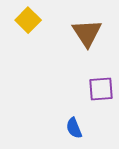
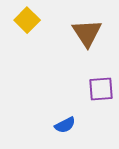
yellow square: moved 1 px left
blue semicircle: moved 9 px left, 3 px up; rotated 95 degrees counterclockwise
